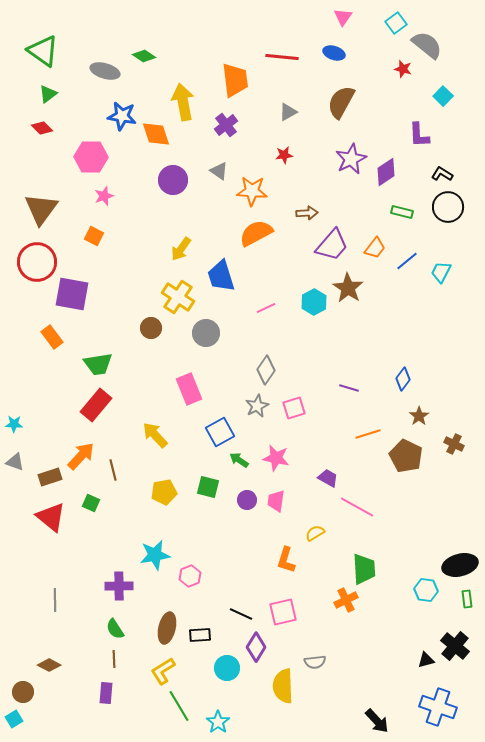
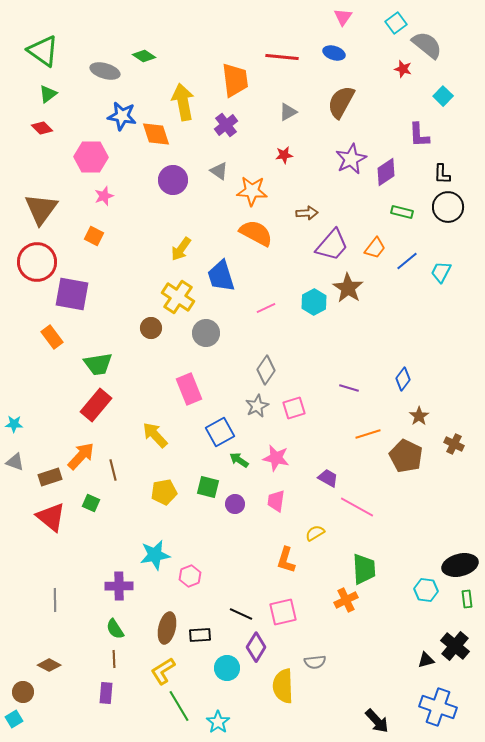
black L-shape at (442, 174): rotated 120 degrees counterclockwise
orange semicircle at (256, 233): rotated 56 degrees clockwise
purple circle at (247, 500): moved 12 px left, 4 px down
